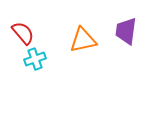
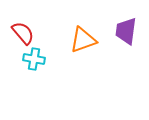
orange triangle: rotated 8 degrees counterclockwise
cyan cross: moved 1 px left; rotated 30 degrees clockwise
